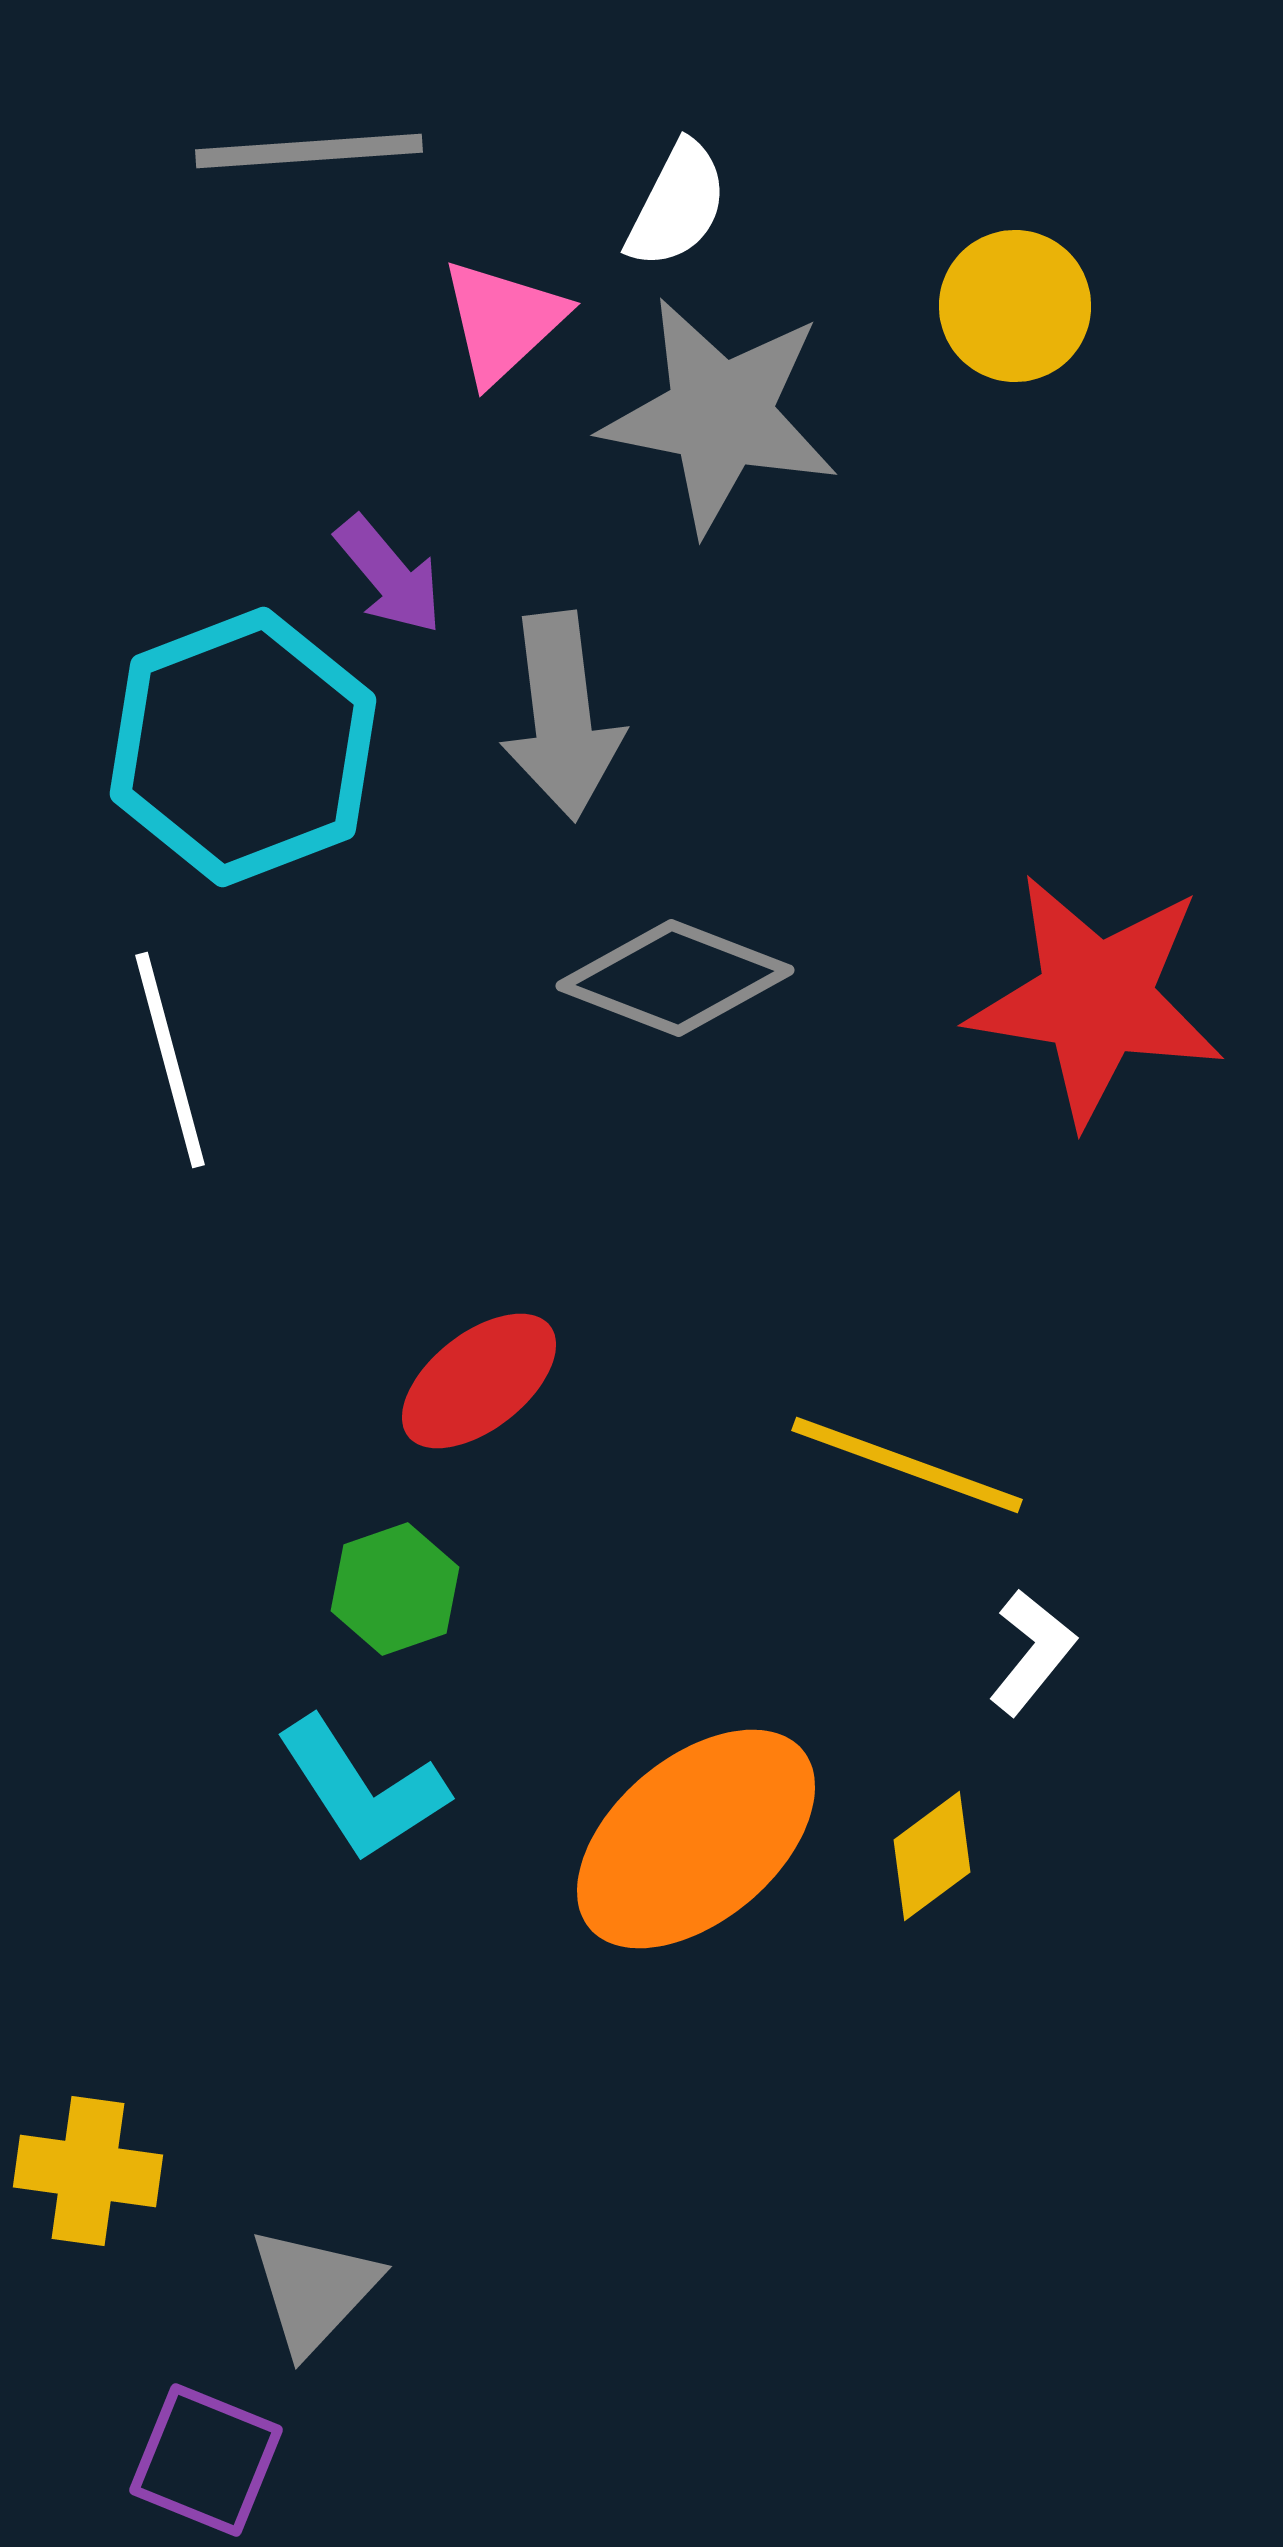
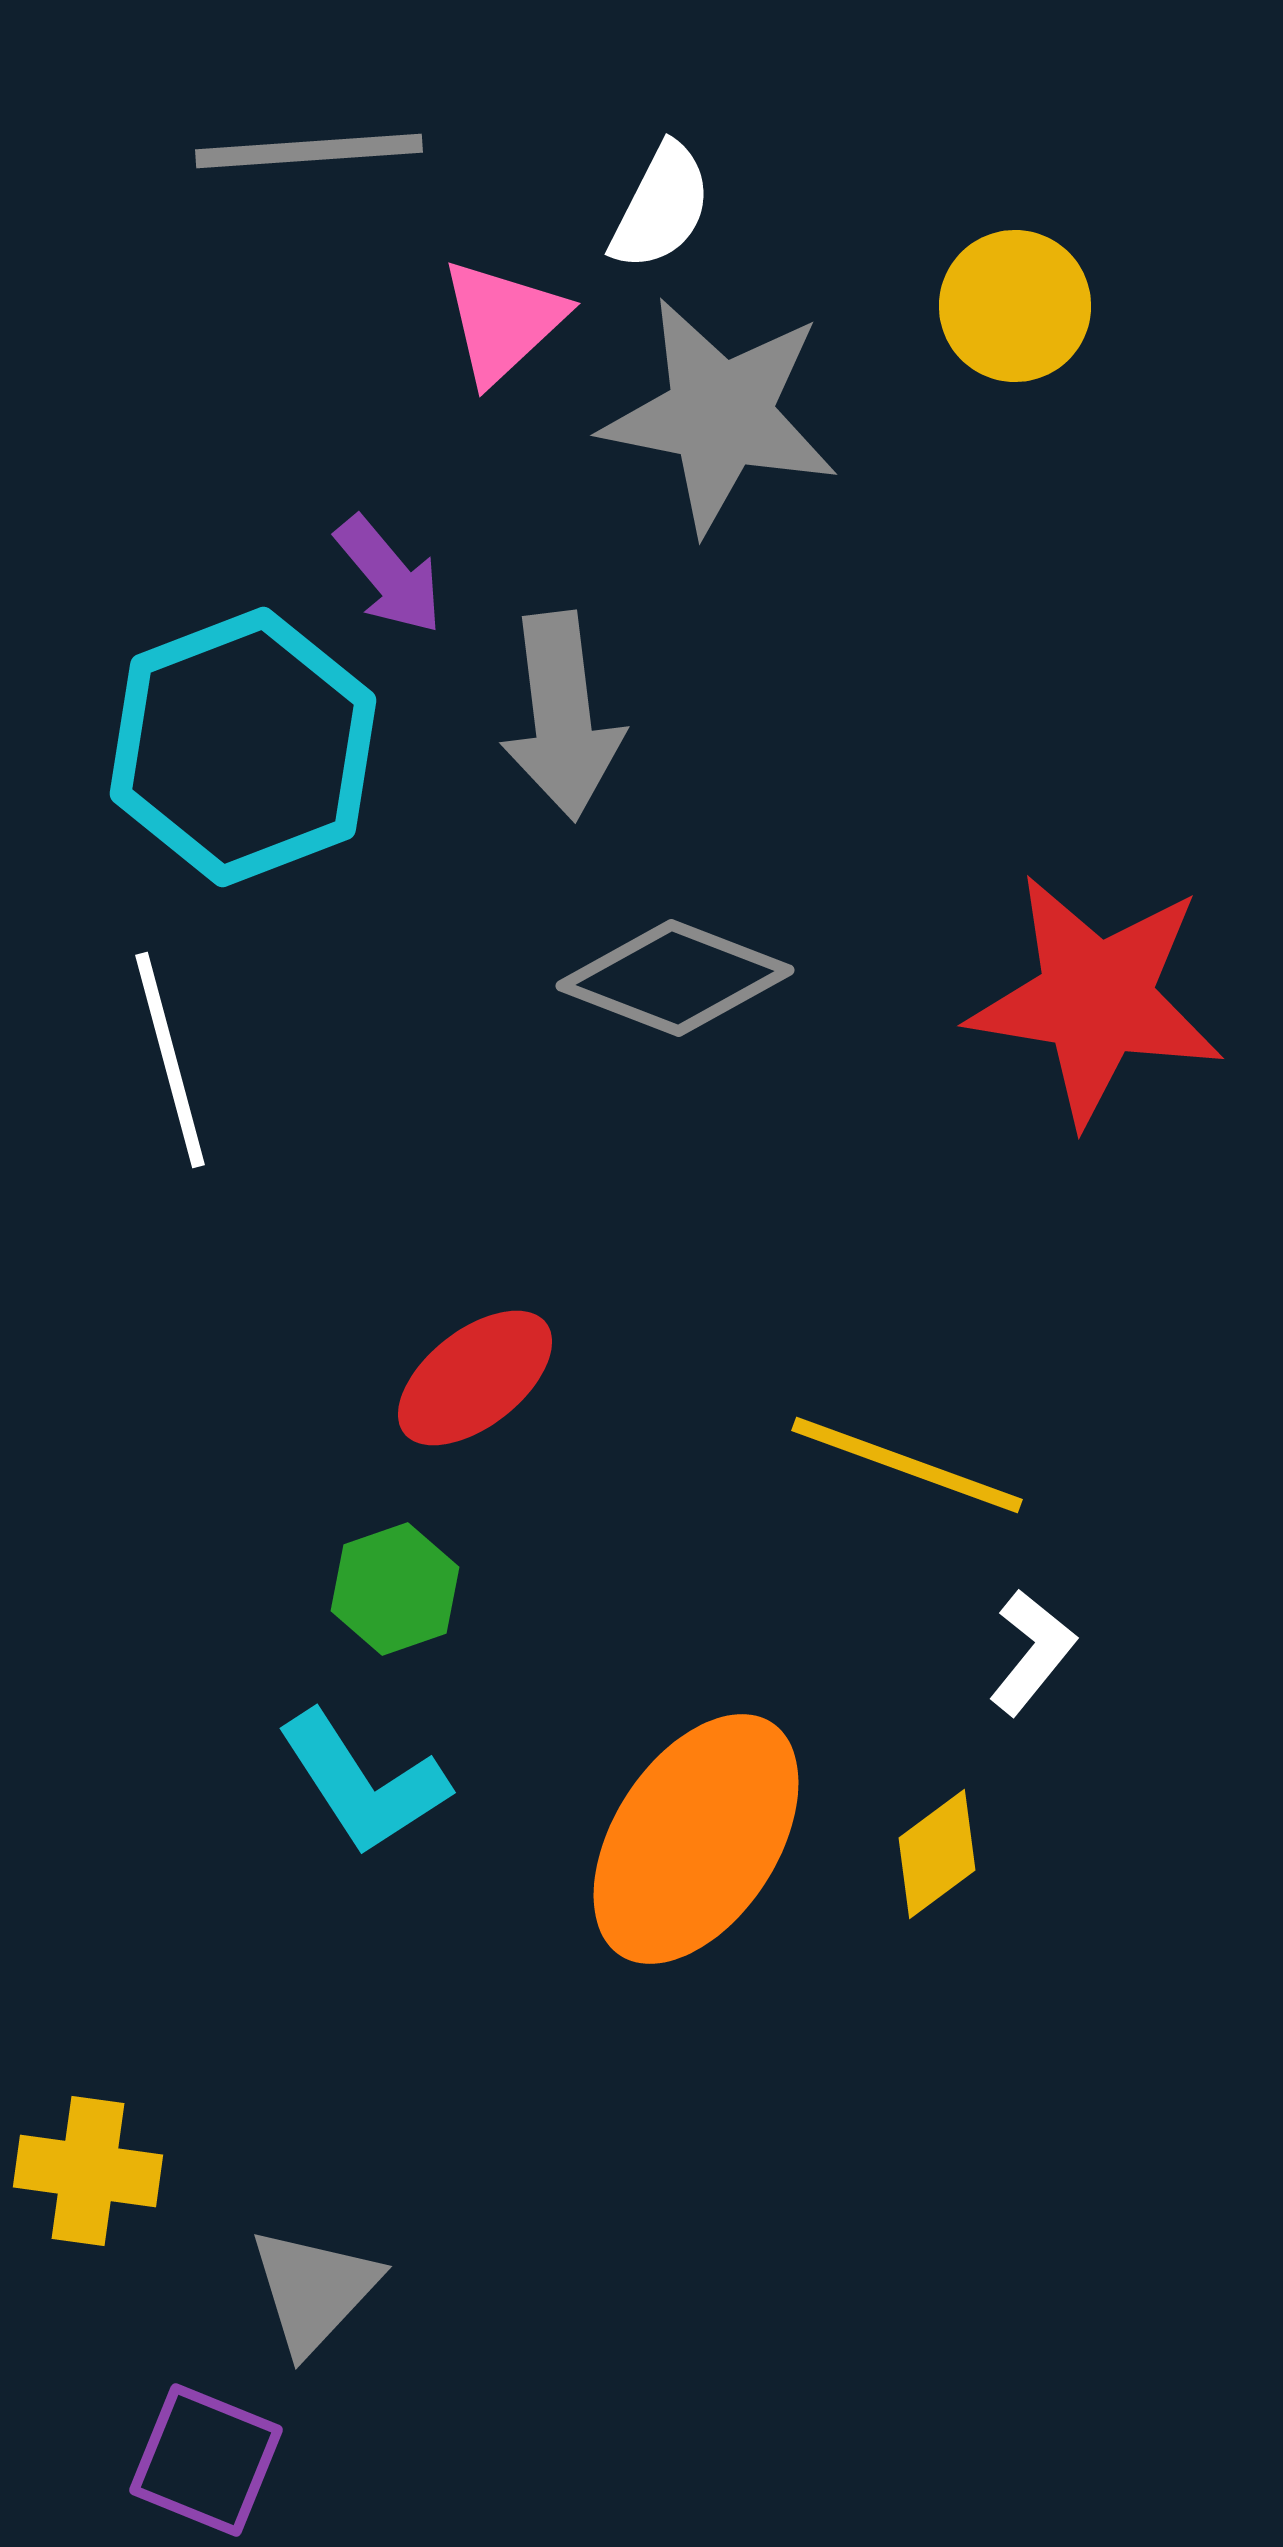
white semicircle: moved 16 px left, 2 px down
red ellipse: moved 4 px left, 3 px up
cyan L-shape: moved 1 px right, 6 px up
orange ellipse: rotated 17 degrees counterclockwise
yellow diamond: moved 5 px right, 2 px up
